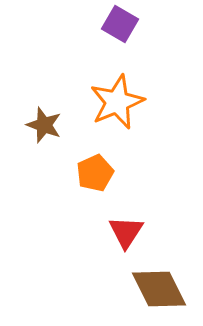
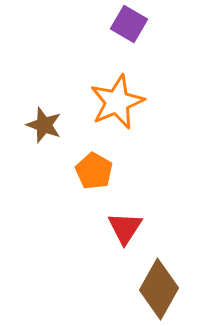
purple square: moved 9 px right
orange pentagon: moved 1 px left, 2 px up; rotated 18 degrees counterclockwise
red triangle: moved 1 px left, 4 px up
brown diamond: rotated 56 degrees clockwise
